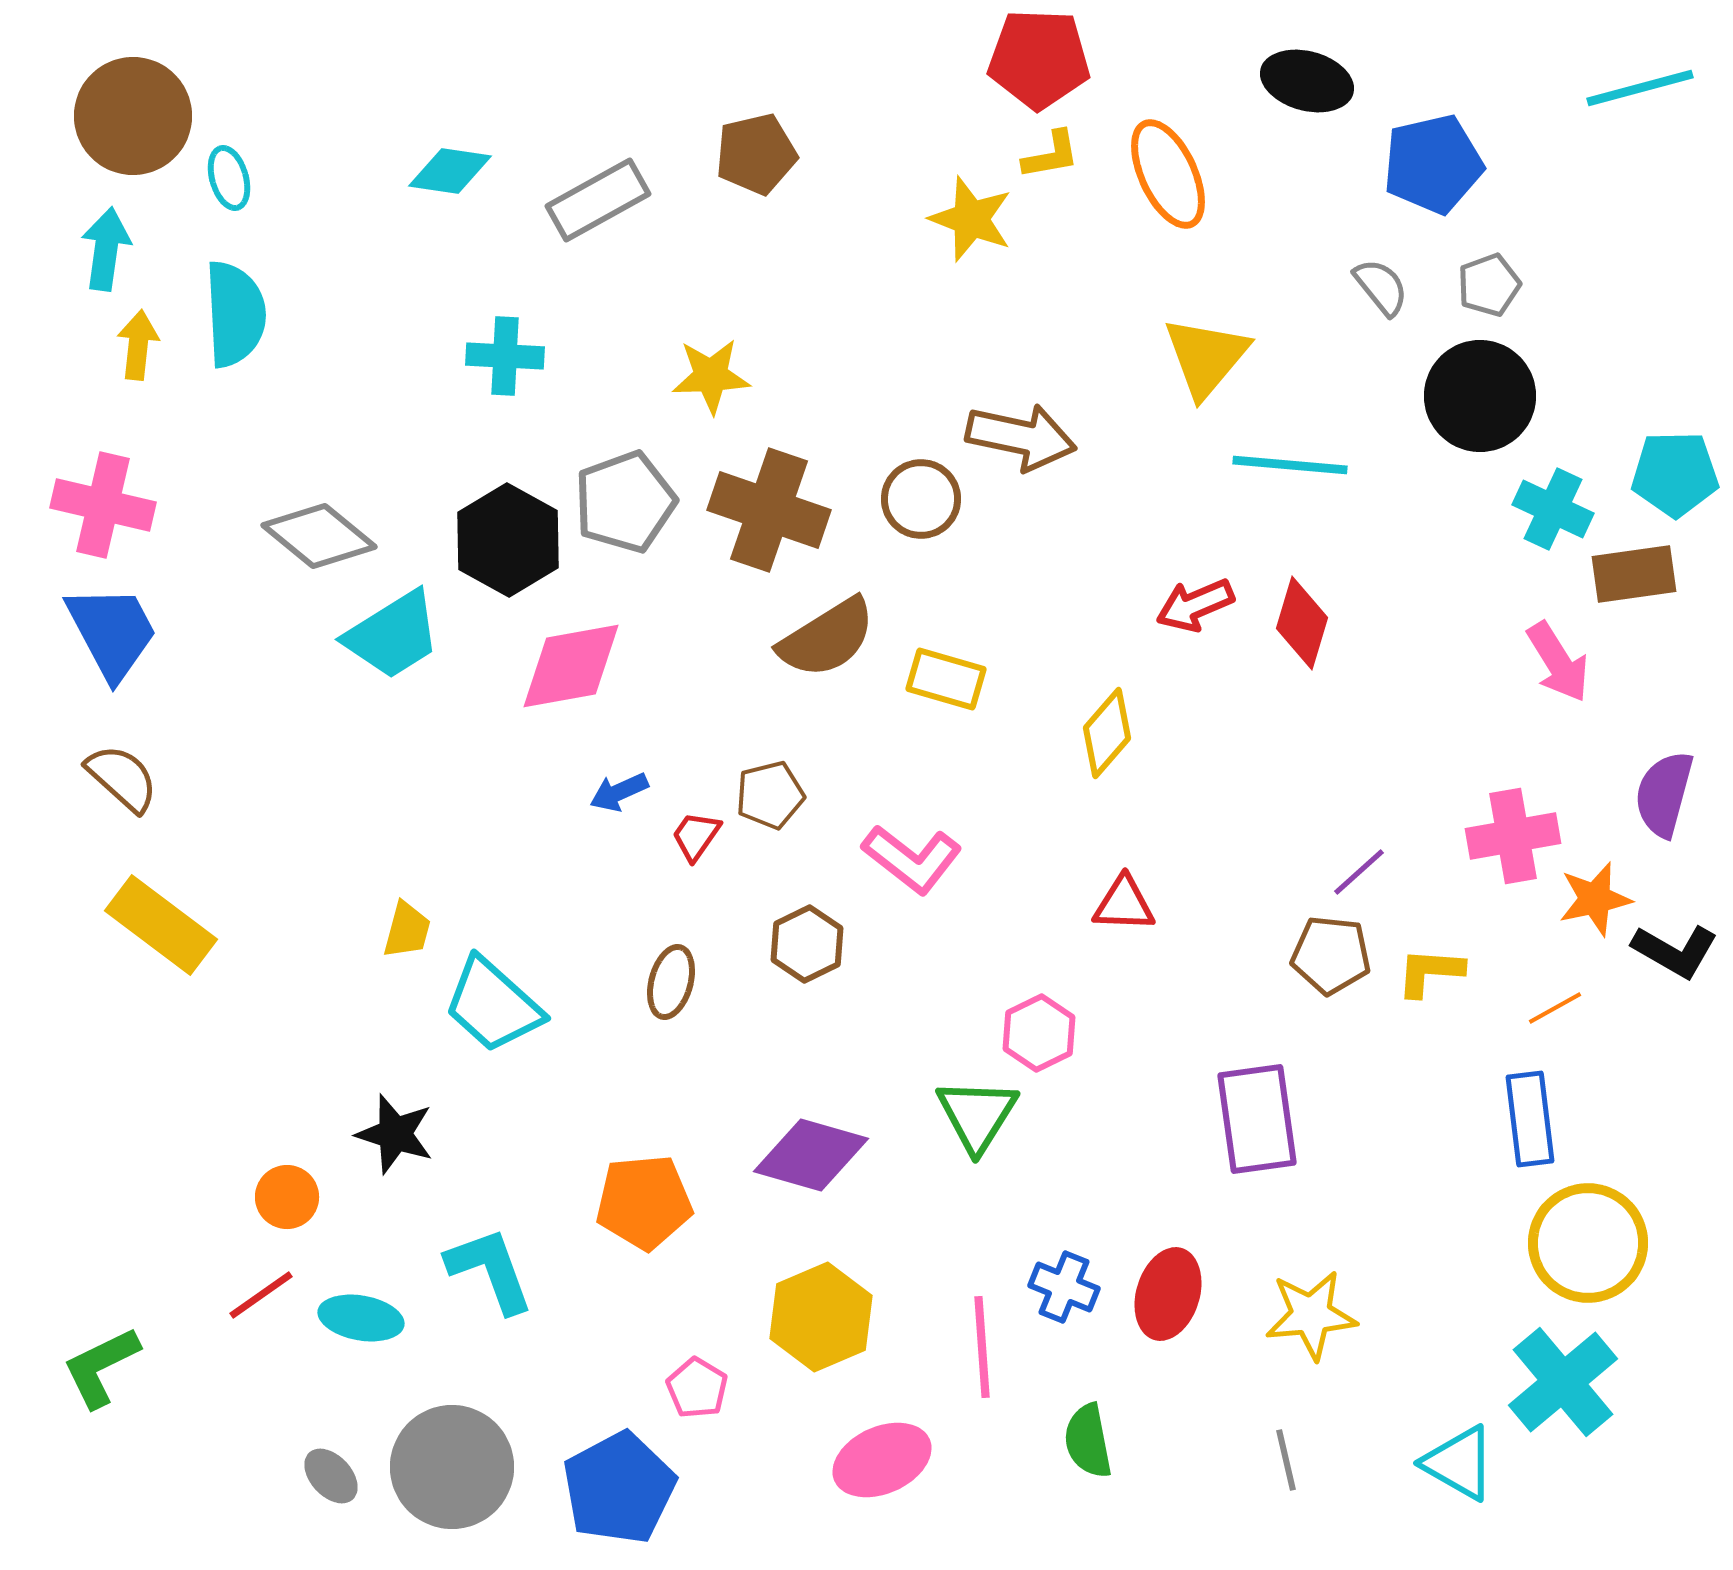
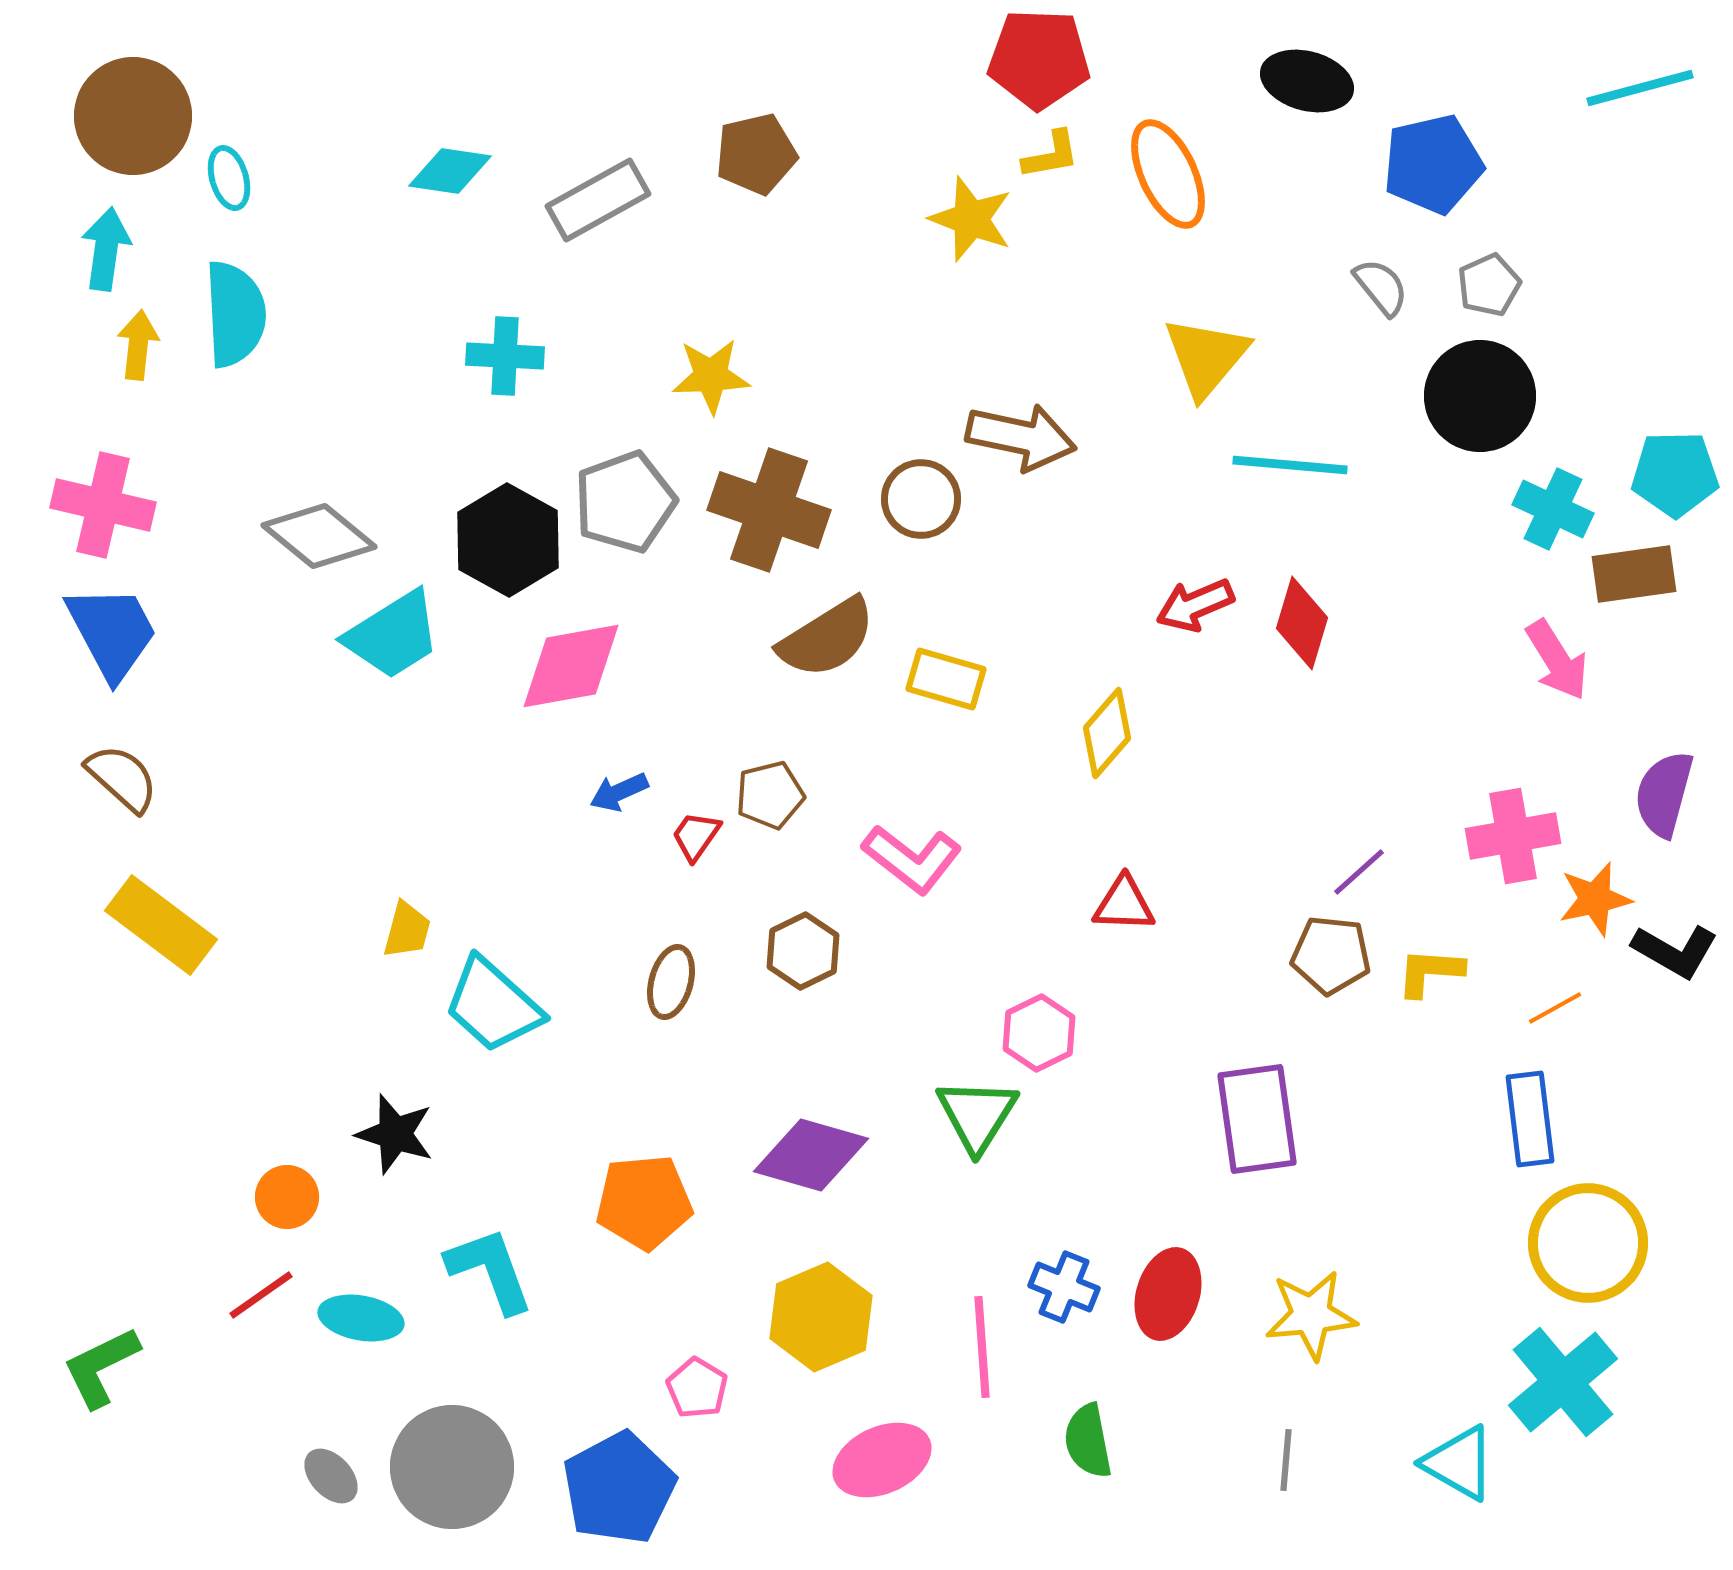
gray pentagon at (1489, 285): rotated 4 degrees counterclockwise
pink arrow at (1558, 662): moved 1 px left, 2 px up
brown hexagon at (807, 944): moved 4 px left, 7 px down
gray line at (1286, 1460): rotated 18 degrees clockwise
